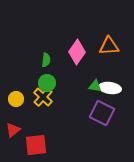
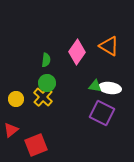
orange triangle: rotated 35 degrees clockwise
red triangle: moved 2 px left
red square: rotated 15 degrees counterclockwise
